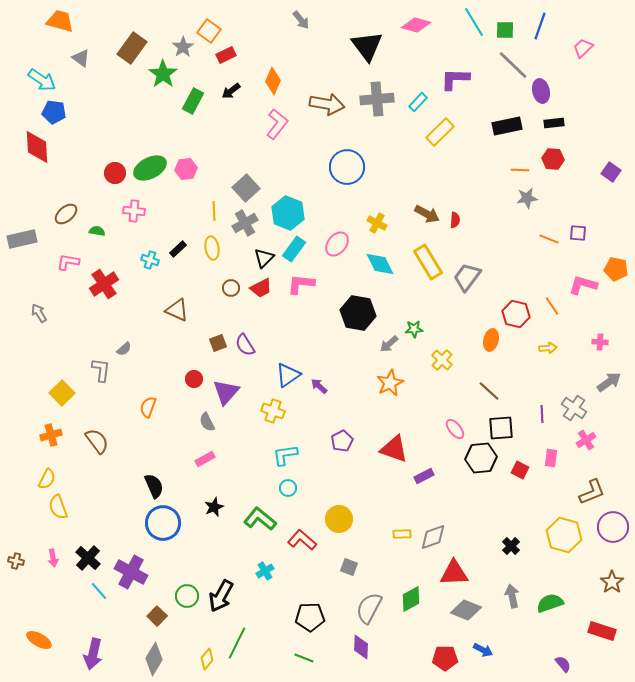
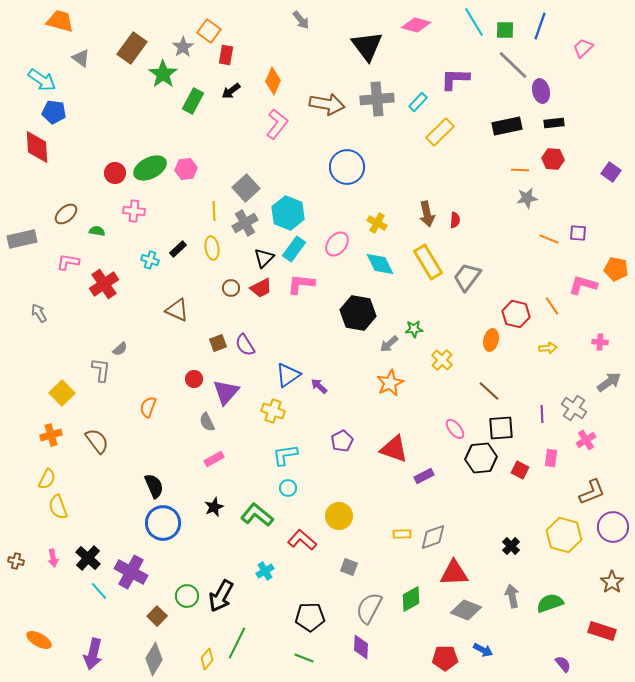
red rectangle at (226, 55): rotated 54 degrees counterclockwise
brown arrow at (427, 214): rotated 50 degrees clockwise
gray semicircle at (124, 349): moved 4 px left
pink rectangle at (205, 459): moved 9 px right
green L-shape at (260, 519): moved 3 px left, 4 px up
yellow circle at (339, 519): moved 3 px up
